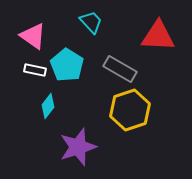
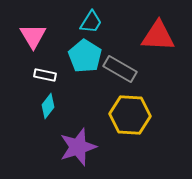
cyan trapezoid: rotated 75 degrees clockwise
pink triangle: rotated 24 degrees clockwise
cyan pentagon: moved 18 px right, 9 px up
white rectangle: moved 10 px right, 5 px down
yellow hexagon: moved 5 px down; rotated 21 degrees clockwise
